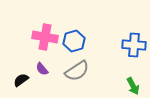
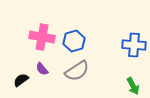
pink cross: moved 3 px left
